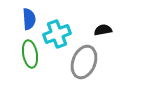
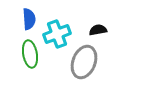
black semicircle: moved 5 px left
